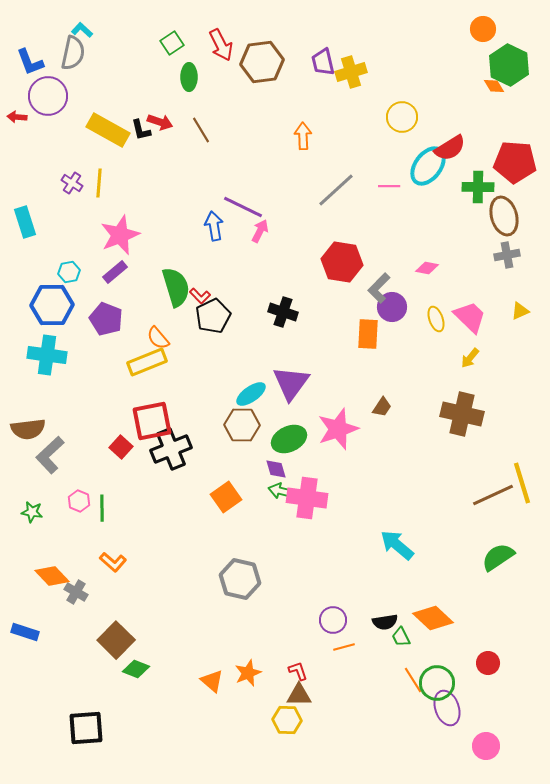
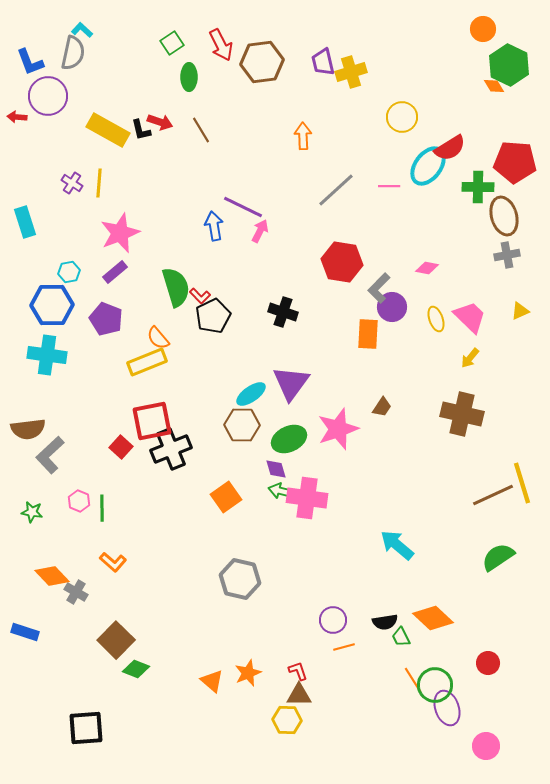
pink star at (120, 235): moved 2 px up
green circle at (437, 683): moved 2 px left, 2 px down
